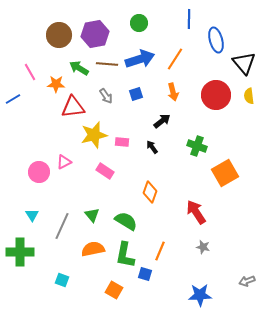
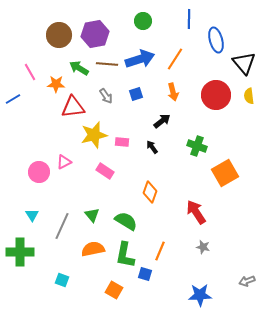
green circle at (139, 23): moved 4 px right, 2 px up
